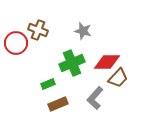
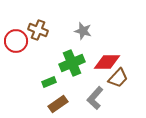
red circle: moved 2 px up
green rectangle: moved 1 px right, 2 px up
brown rectangle: rotated 12 degrees counterclockwise
